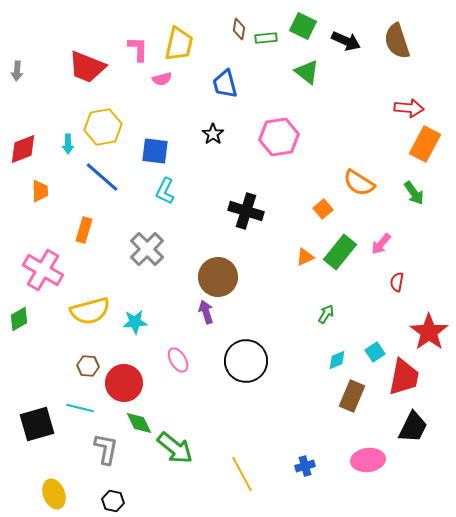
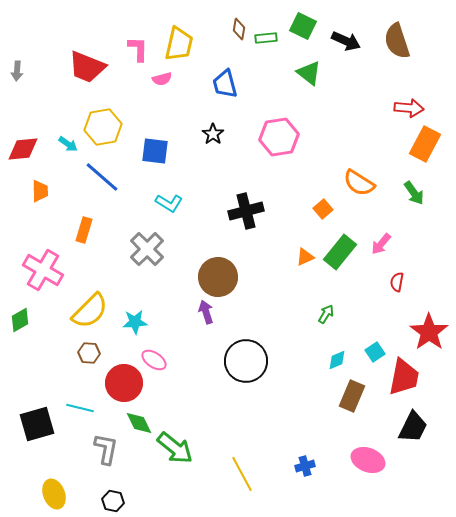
green triangle at (307, 72): moved 2 px right, 1 px down
cyan arrow at (68, 144): rotated 54 degrees counterclockwise
red diamond at (23, 149): rotated 16 degrees clockwise
cyan L-shape at (165, 191): moved 4 px right, 12 px down; rotated 84 degrees counterclockwise
black cross at (246, 211): rotated 32 degrees counterclockwise
yellow semicircle at (90, 311): rotated 30 degrees counterclockwise
green diamond at (19, 319): moved 1 px right, 1 px down
pink ellipse at (178, 360): moved 24 px left; rotated 25 degrees counterclockwise
brown hexagon at (88, 366): moved 1 px right, 13 px up
pink ellipse at (368, 460): rotated 28 degrees clockwise
